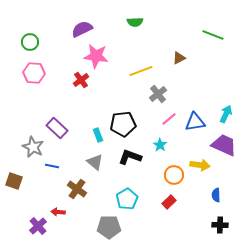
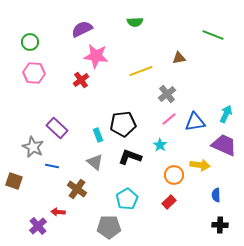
brown triangle: rotated 16 degrees clockwise
gray cross: moved 9 px right
